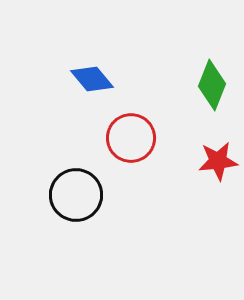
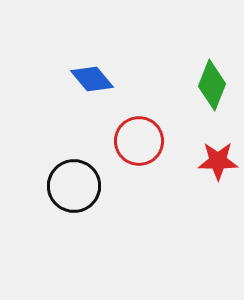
red circle: moved 8 px right, 3 px down
red star: rotated 6 degrees clockwise
black circle: moved 2 px left, 9 px up
